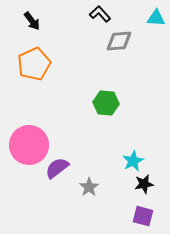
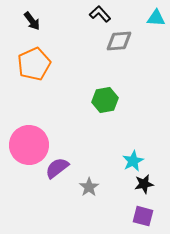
green hexagon: moved 1 px left, 3 px up; rotated 15 degrees counterclockwise
